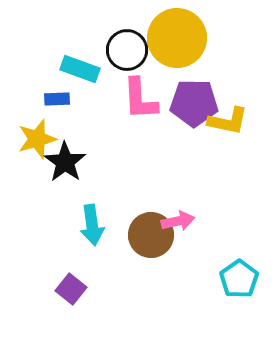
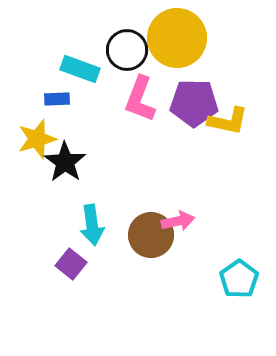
pink L-shape: rotated 24 degrees clockwise
purple square: moved 25 px up
